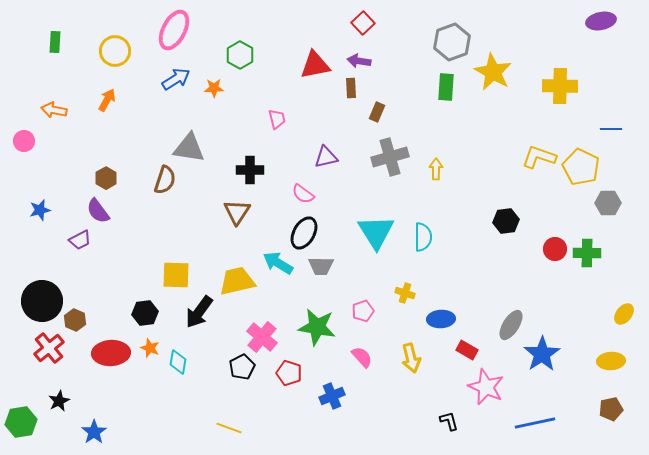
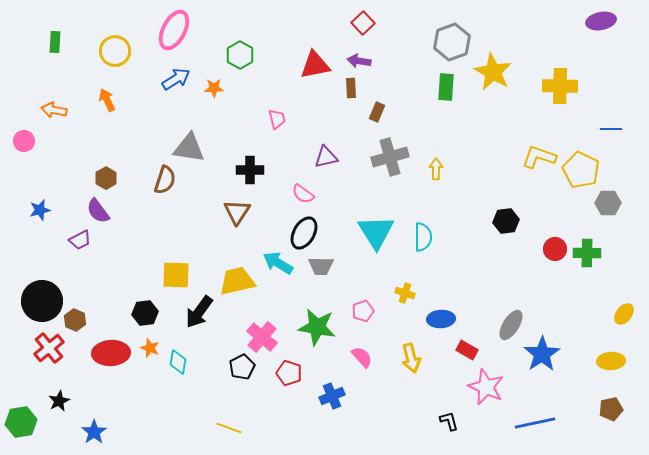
orange arrow at (107, 100): rotated 55 degrees counterclockwise
yellow pentagon at (581, 167): moved 3 px down
